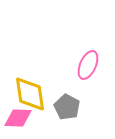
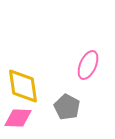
yellow diamond: moved 7 px left, 8 px up
